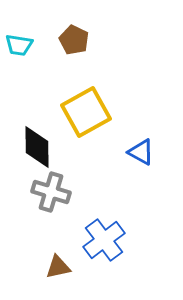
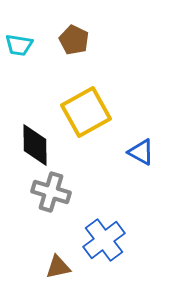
black diamond: moved 2 px left, 2 px up
